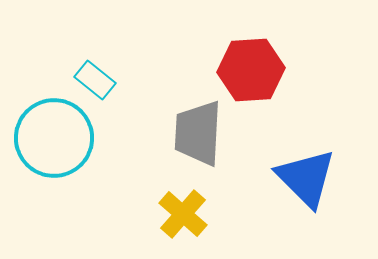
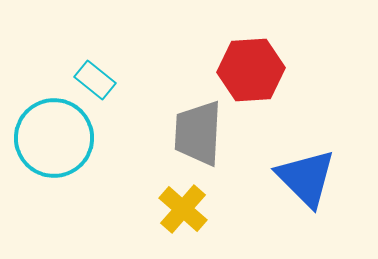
yellow cross: moved 5 px up
